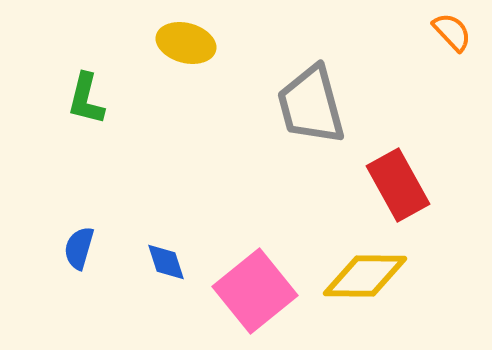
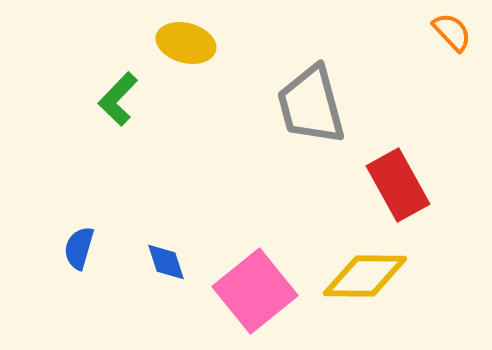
green L-shape: moved 32 px right; rotated 30 degrees clockwise
